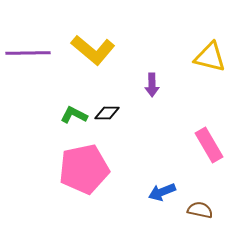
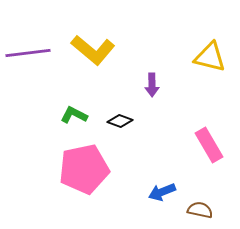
purple line: rotated 6 degrees counterclockwise
black diamond: moved 13 px right, 8 px down; rotated 20 degrees clockwise
